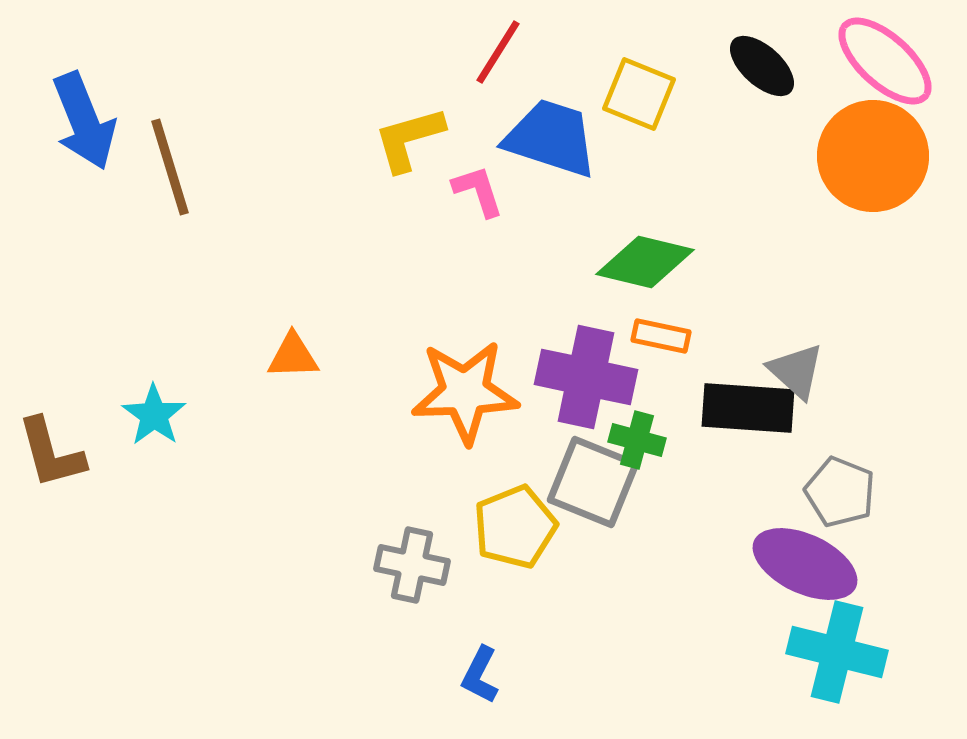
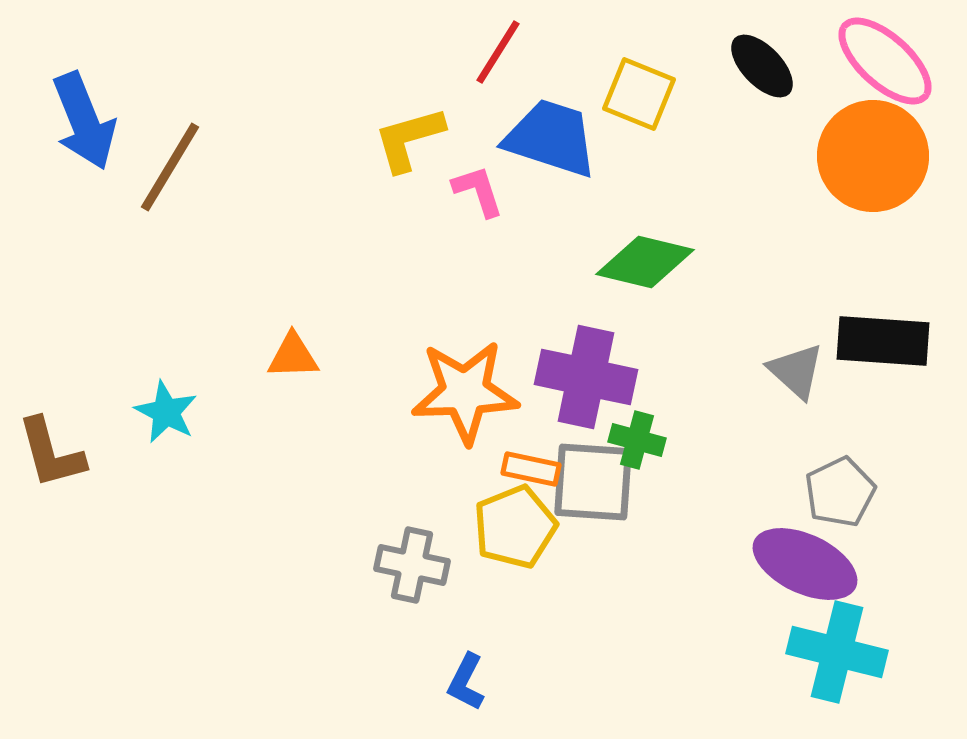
black ellipse: rotated 4 degrees clockwise
brown line: rotated 48 degrees clockwise
orange rectangle: moved 130 px left, 133 px down
black rectangle: moved 135 px right, 67 px up
cyan star: moved 12 px right, 3 px up; rotated 8 degrees counterclockwise
gray square: rotated 18 degrees counterclockwise
gray pentagon: rotated 24 degrees clockwise
blue L-shape: moved 14 px left, 7 px down
